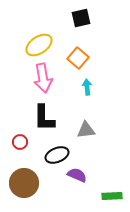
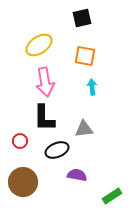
black square: moved 1 px right
orange square: moved 7 px right, 2 px up; rotated 30 degrees counterclockwise
pink arrow: moved 2 px right, 4 px down
cyan arrow: moved 5 px right
gray triangle: moved 2 px left, 1 px up
red circle: moved 1 px up
black ellipse: moved 5 px up
purple semicircle: rotated 12 degrees counterclockwise
brown circle: moved 1 px left, 1 px up
green rectangle: rotated 30 degrees counterclockwise
